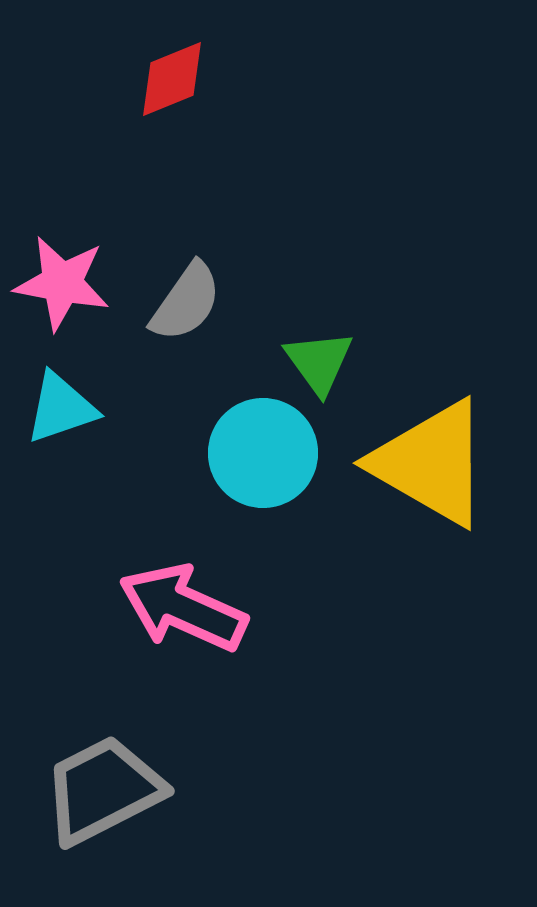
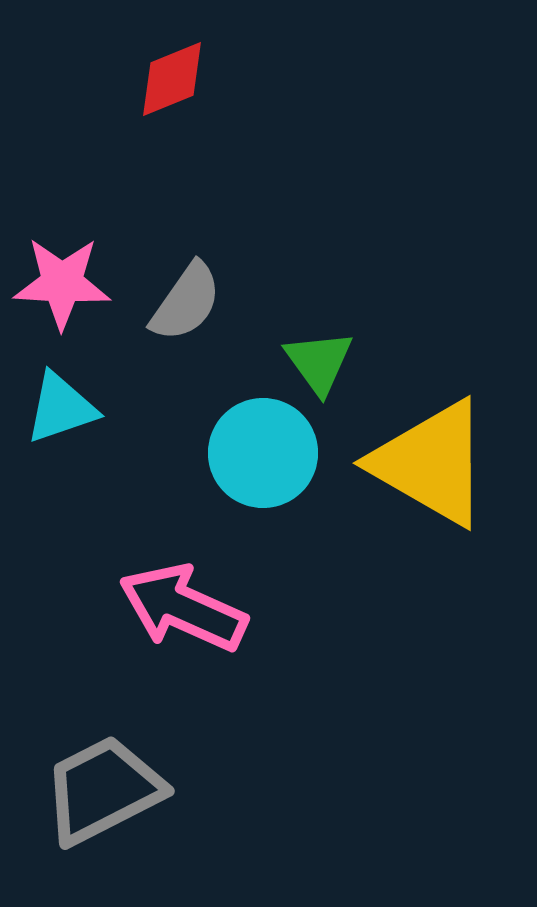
pink star: rotated 8 degrees counterclockwise
